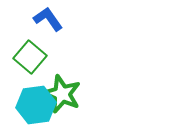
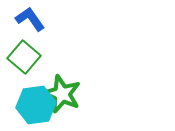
blue L-shape: moved 18 px left
green square: moved 6 px left
